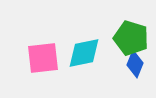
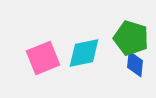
pink square: rotated 16 degrees counterclockwise
blue diamond: rotated 16 degrees counterclockwise
